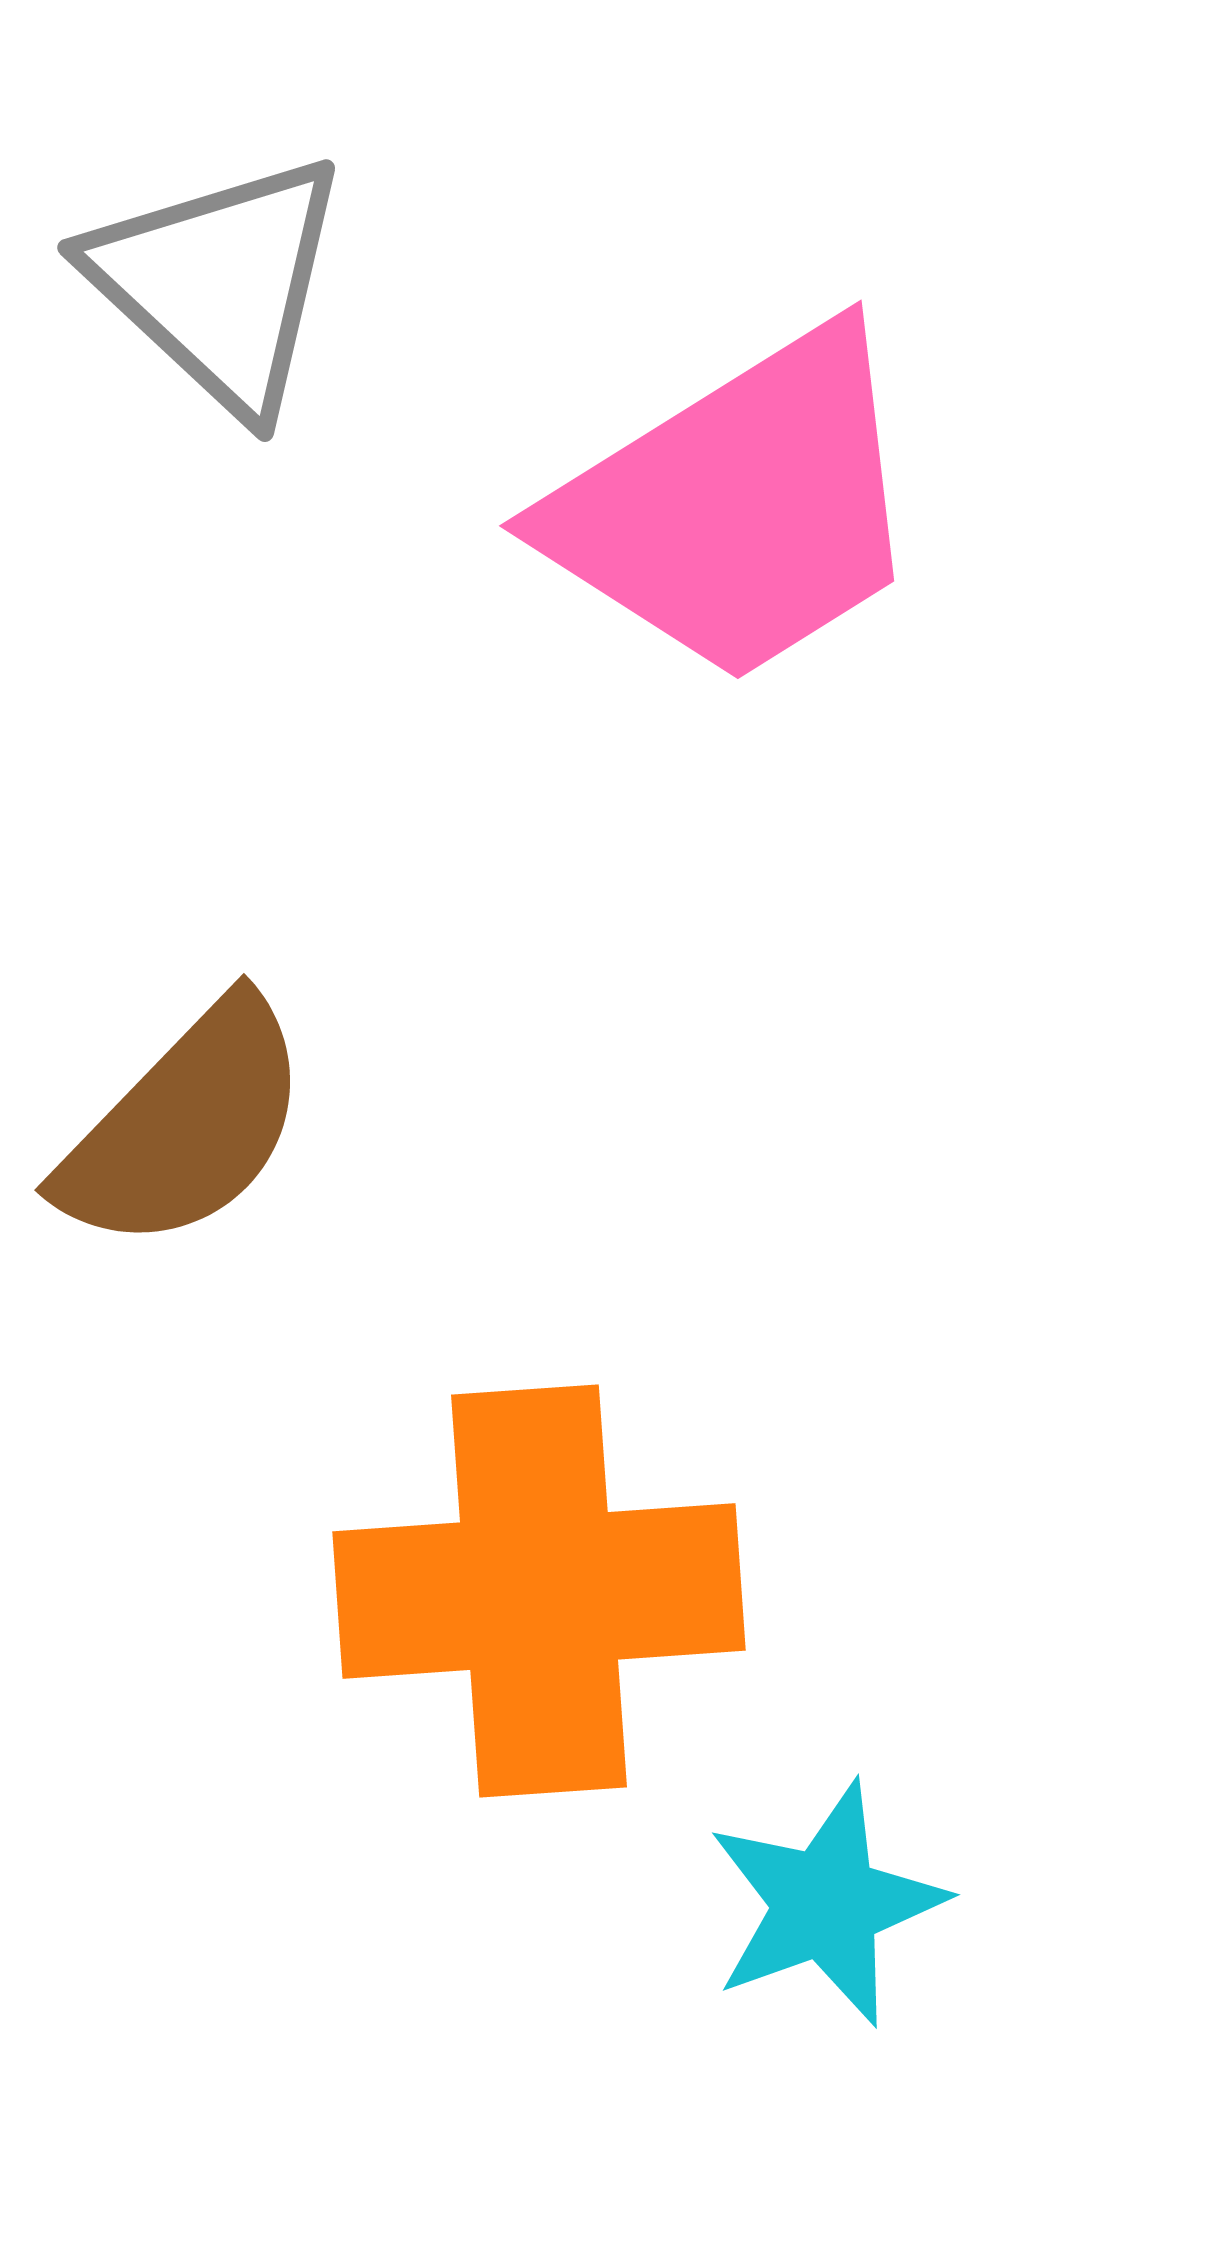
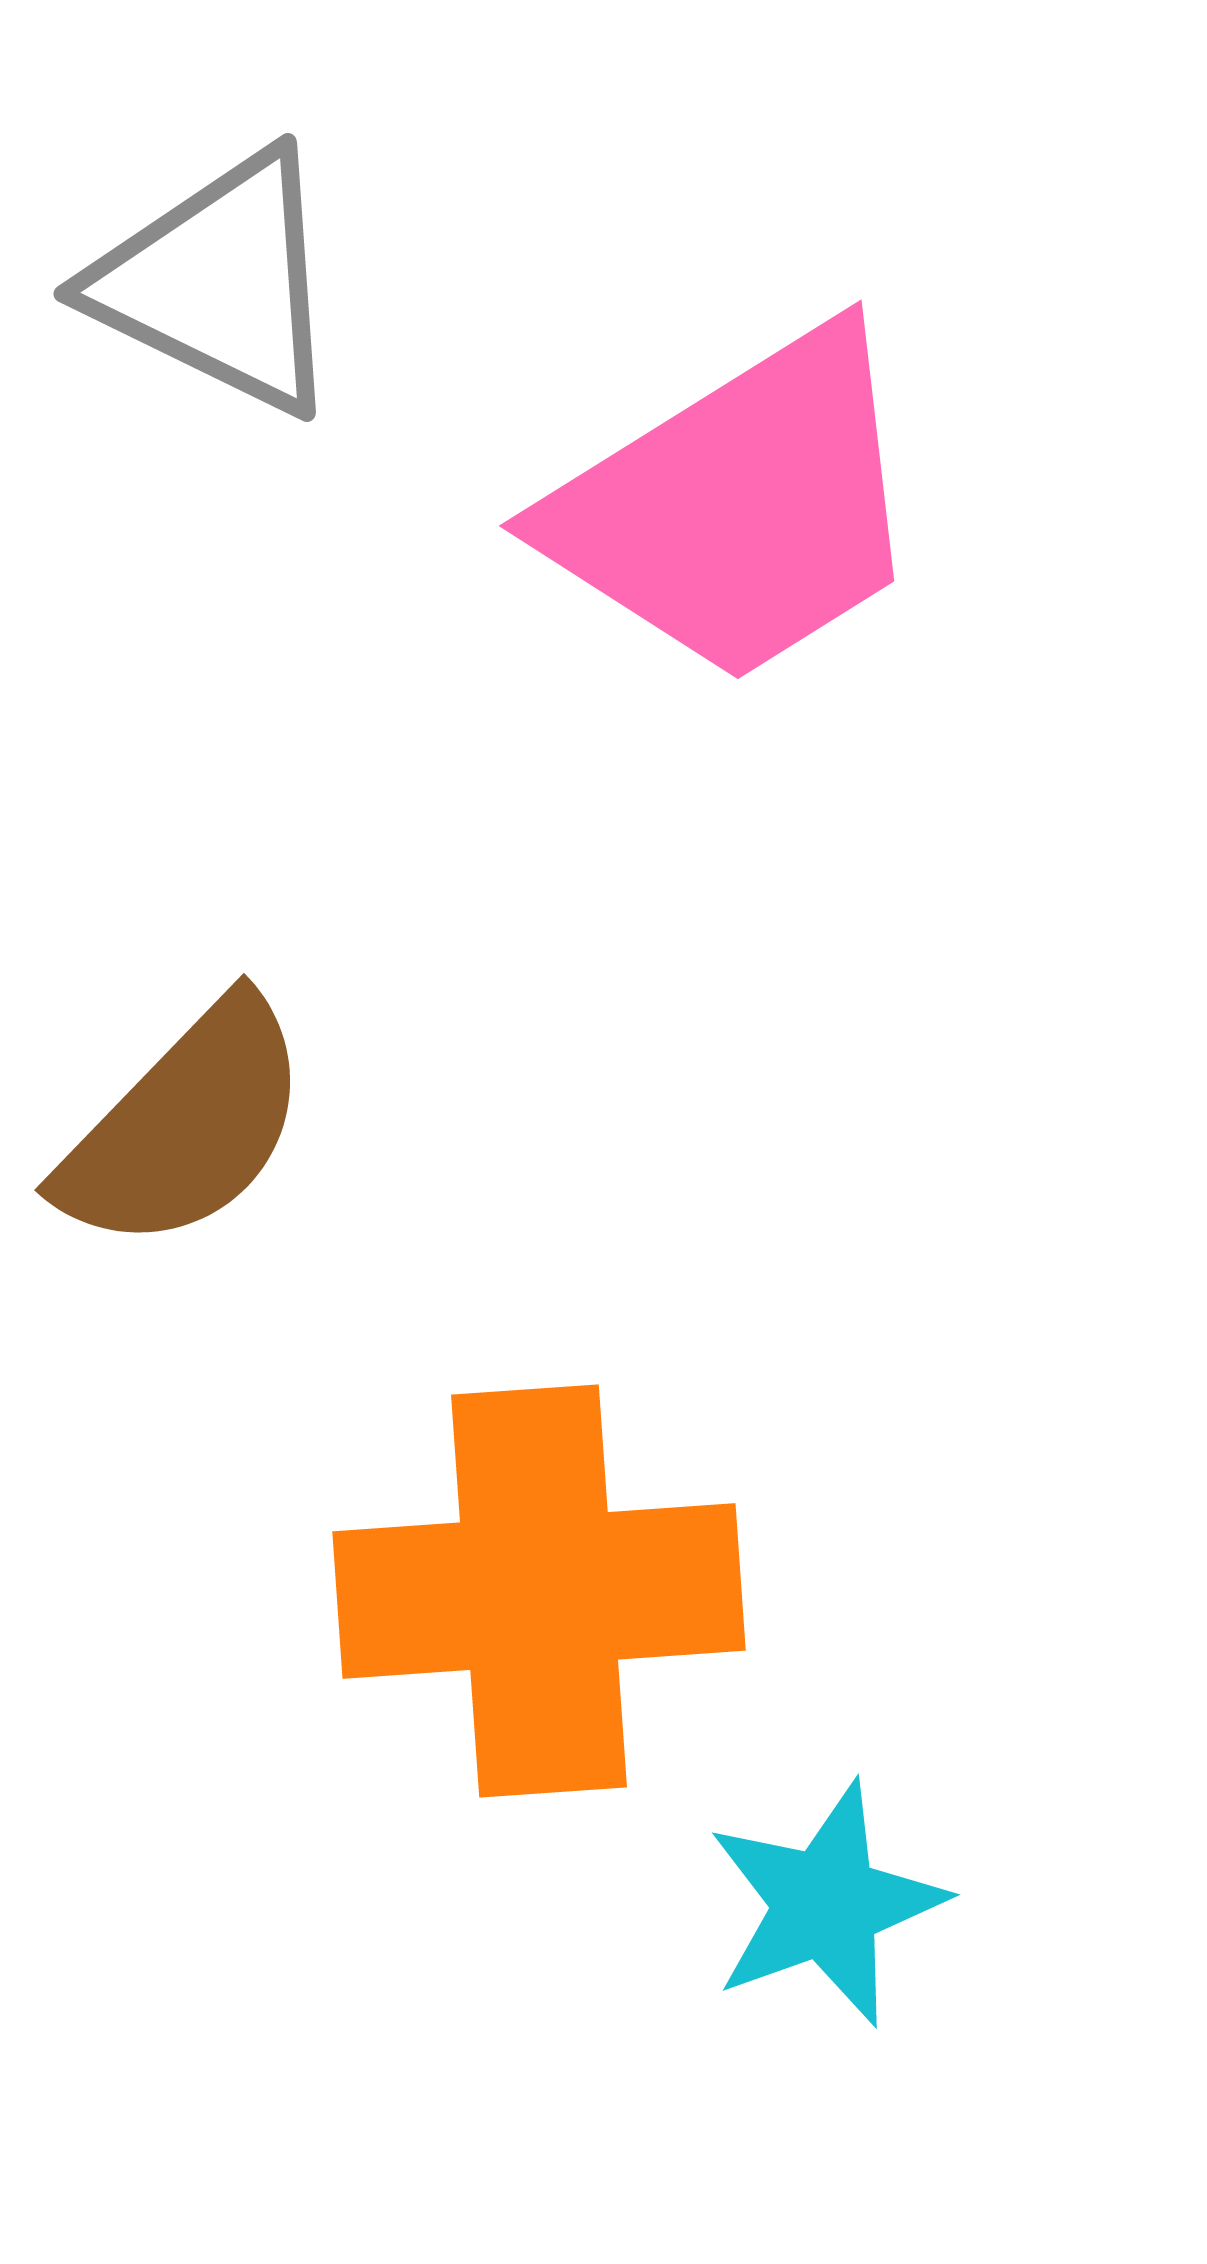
gray triangle: rotated 17 degrees counterclockwise
